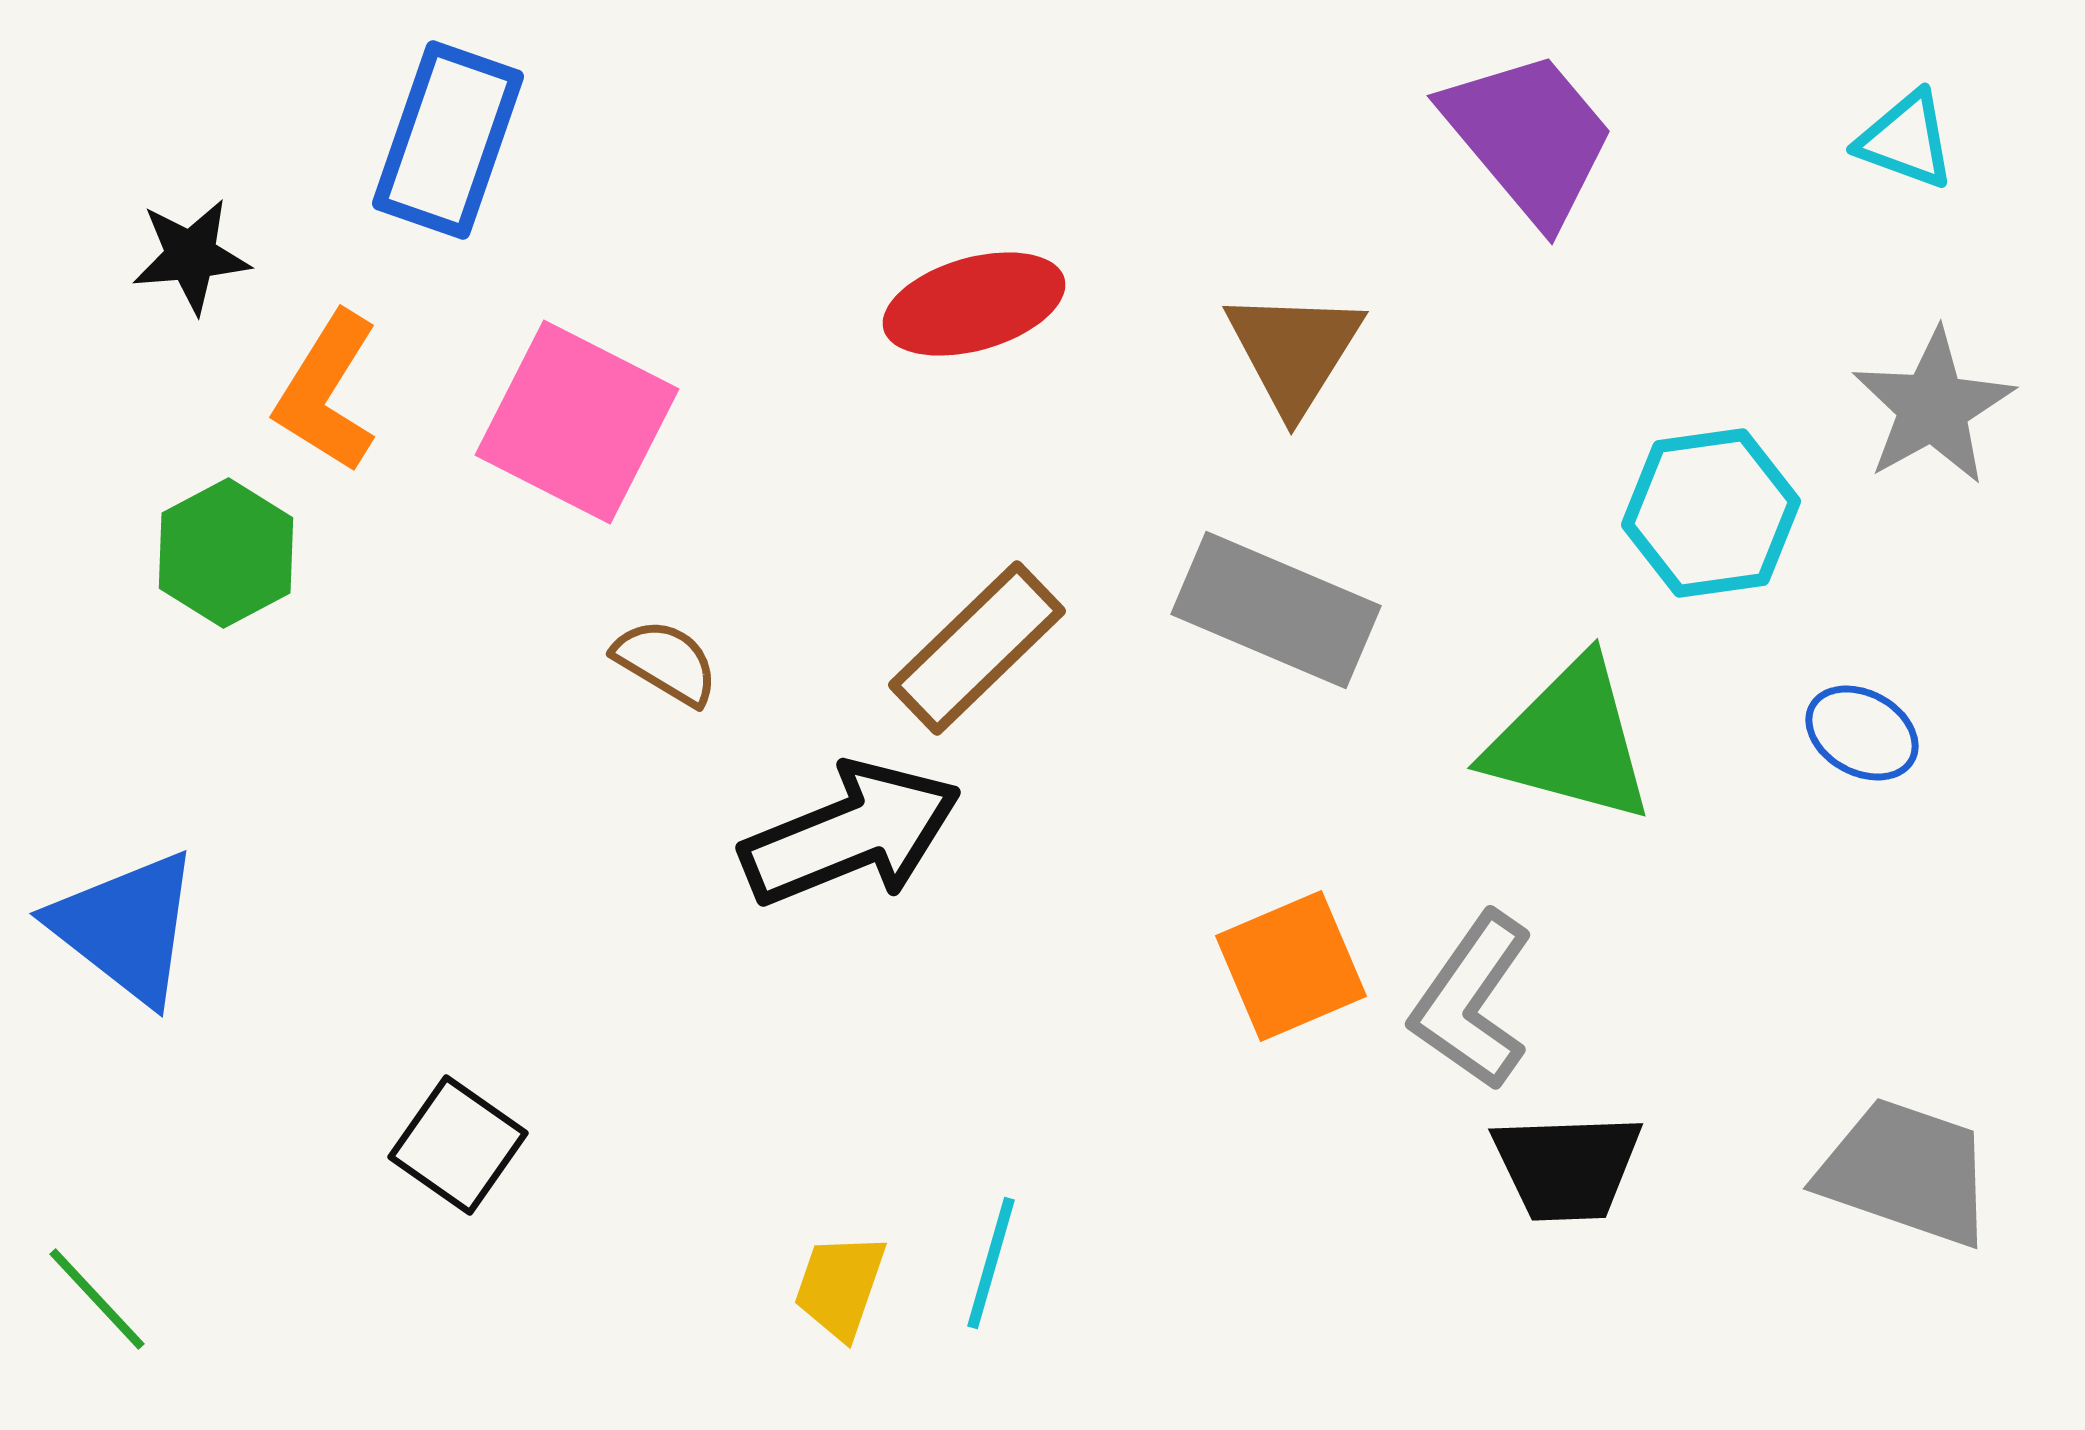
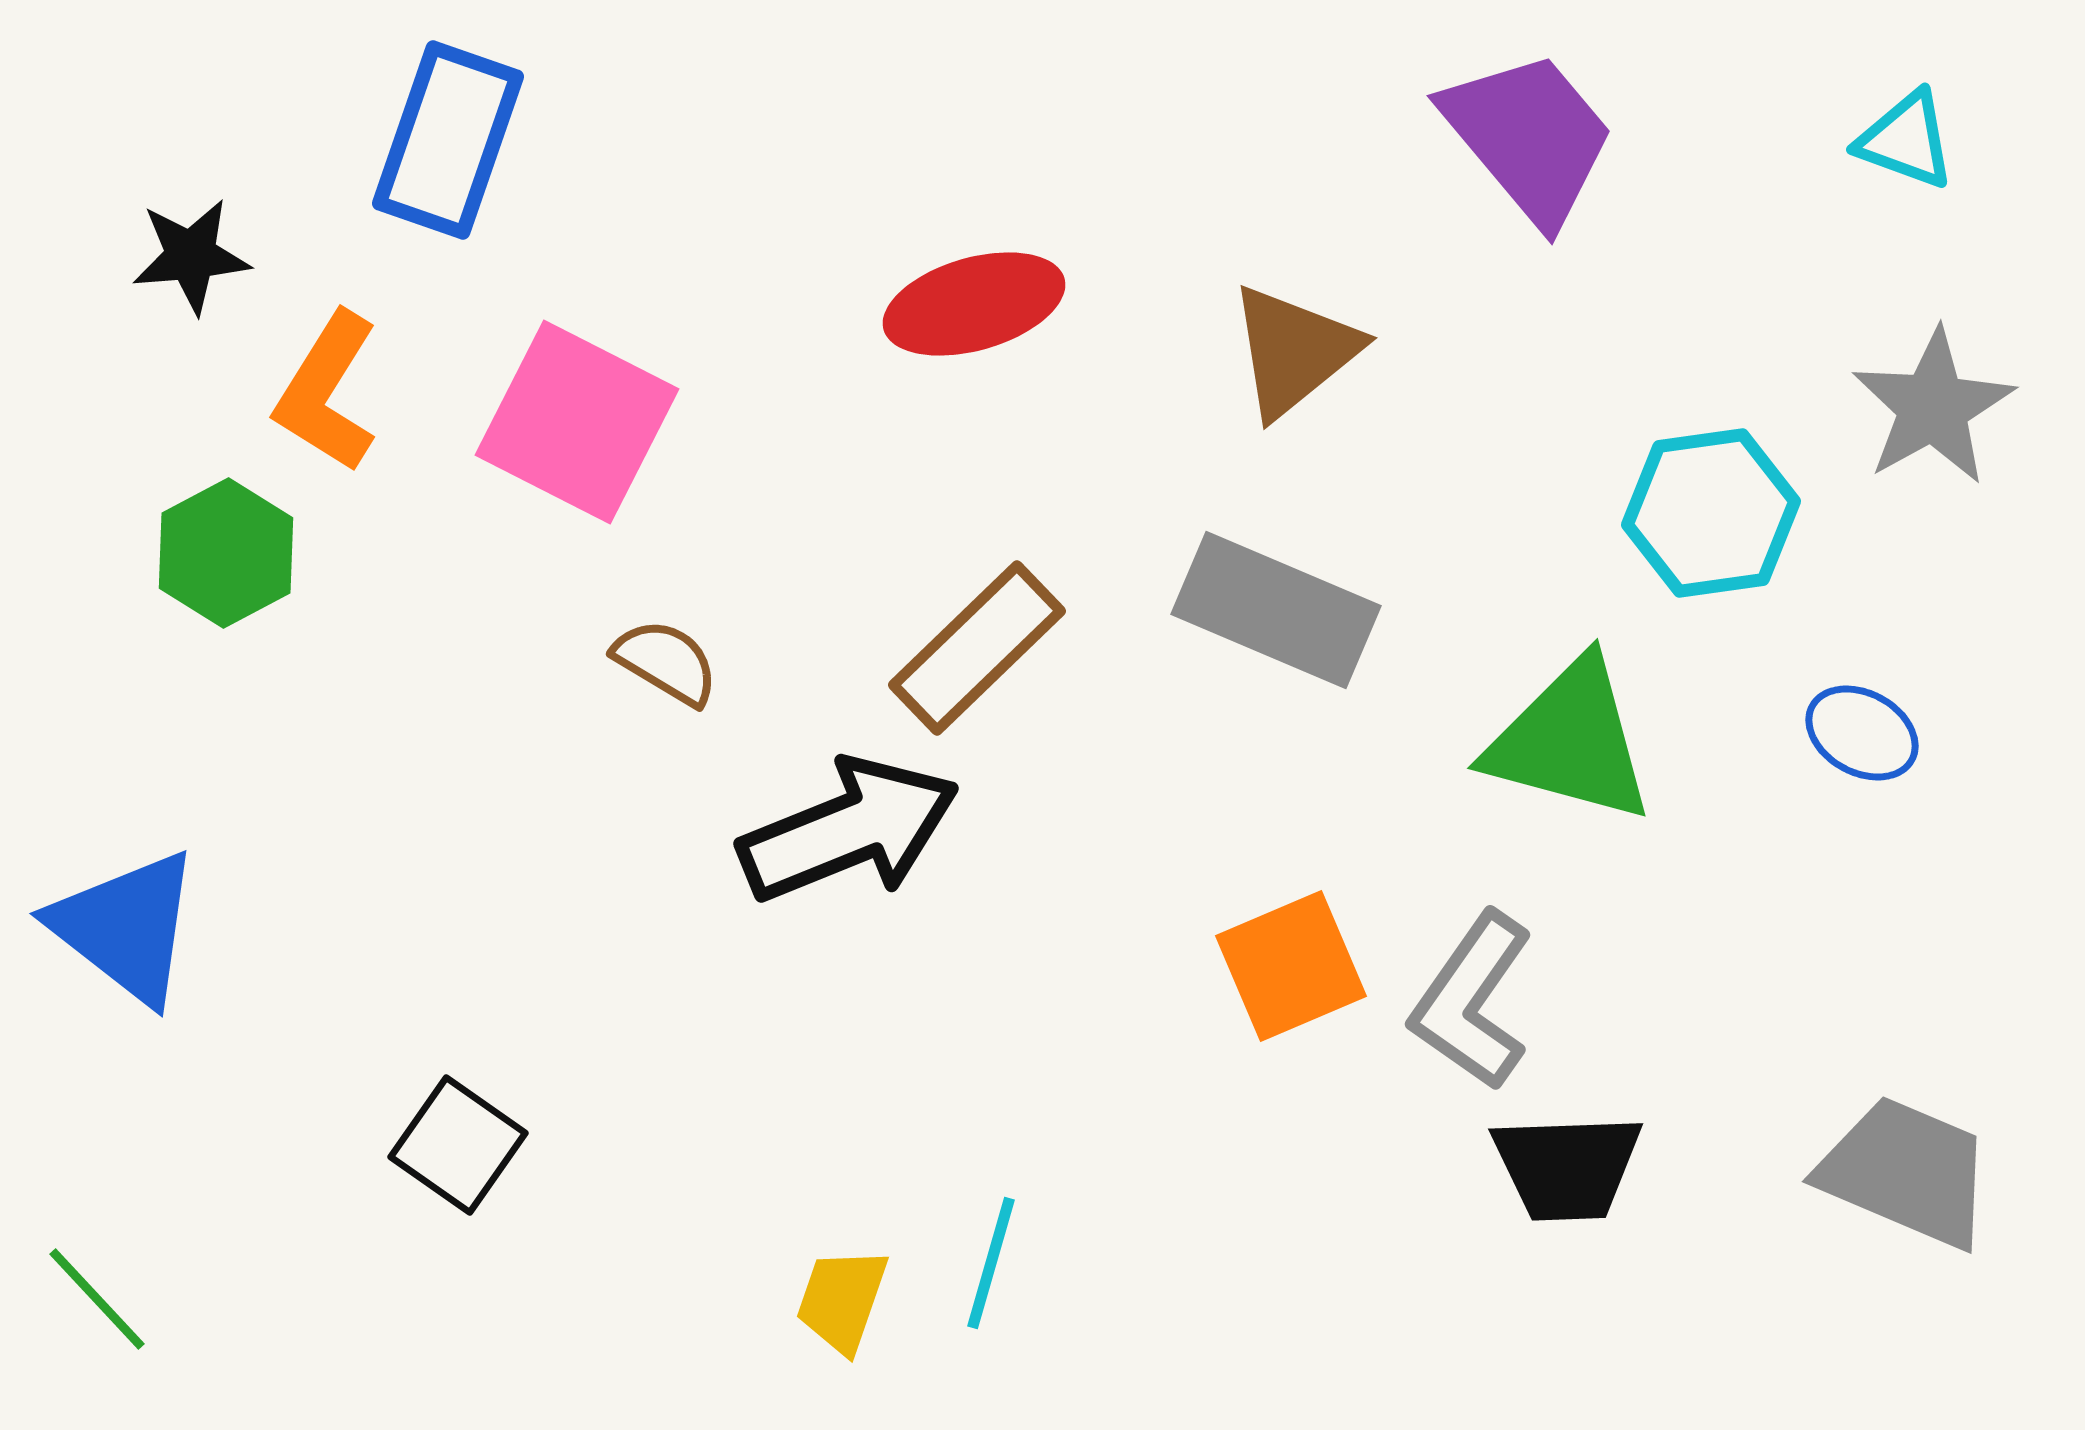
brown triangle: rotated 19 degrees clockwise
black arrow: moved 2 px left, 4 px up
gray trapezoid: rotated 4 degrees clockwise
yellow trapezoid: moved 2 px right, 14 px down
